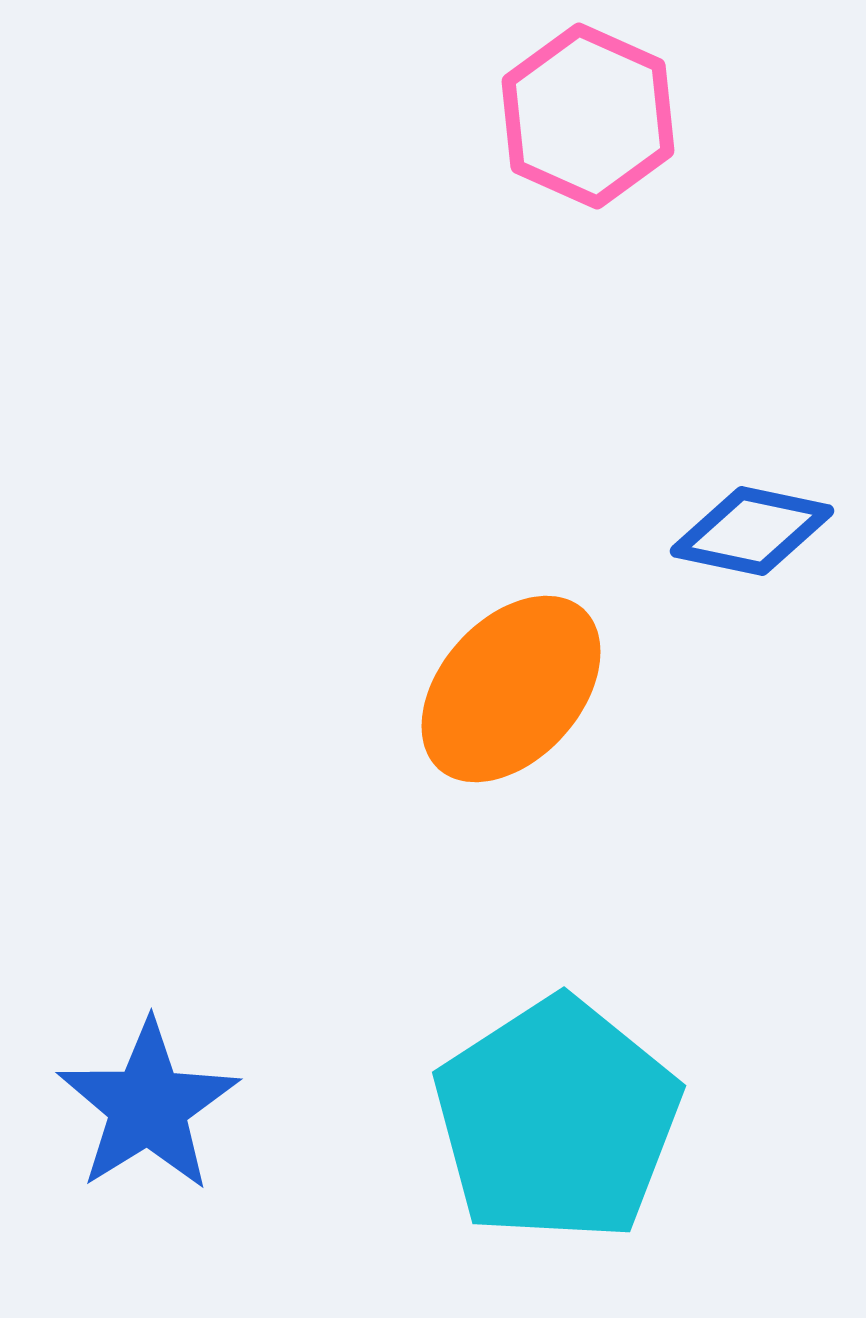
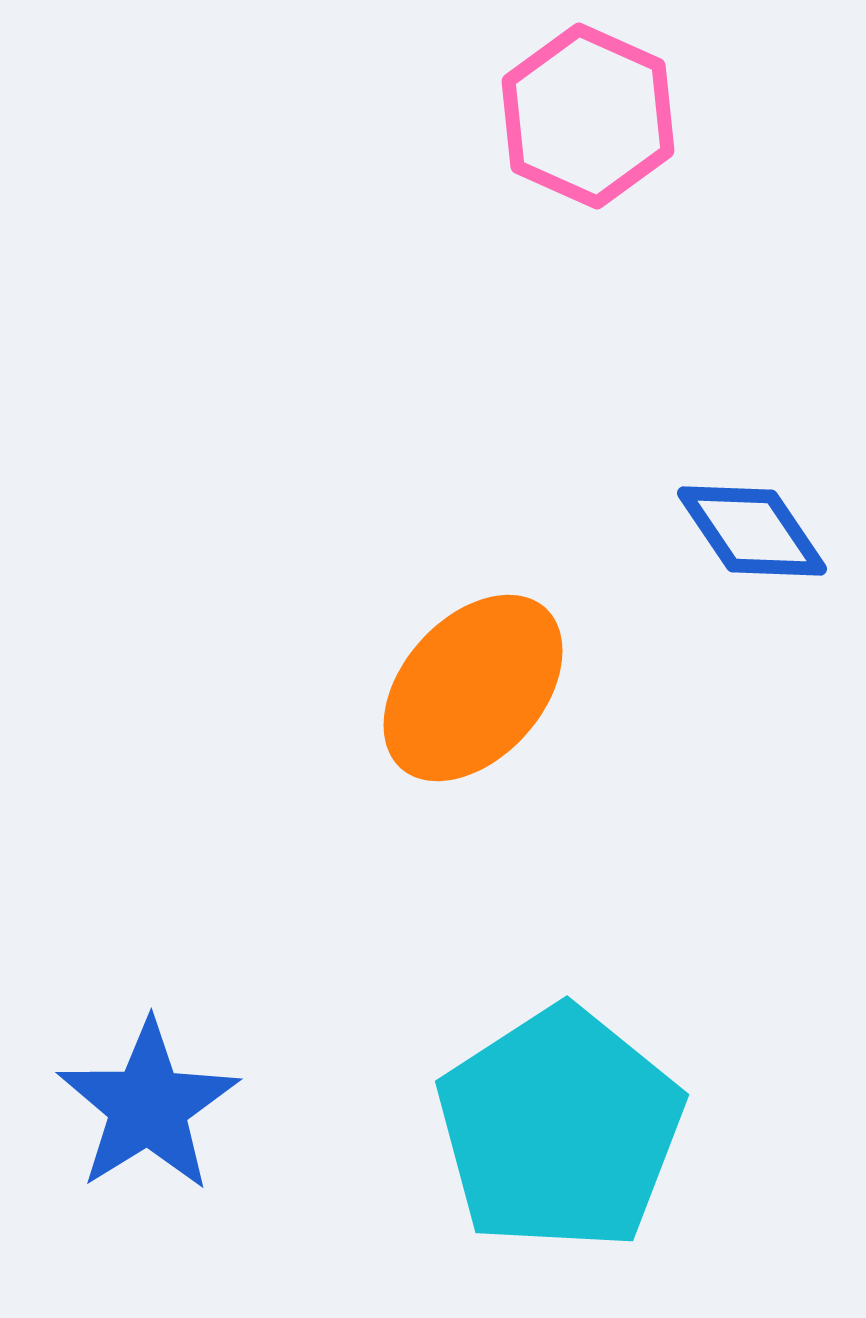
blue diamond: rotated 44 degrees clockwise
orange ellipse: moved 38 px left, 1 px up
cyan pentagon: moved 3 px right, 9 px down
